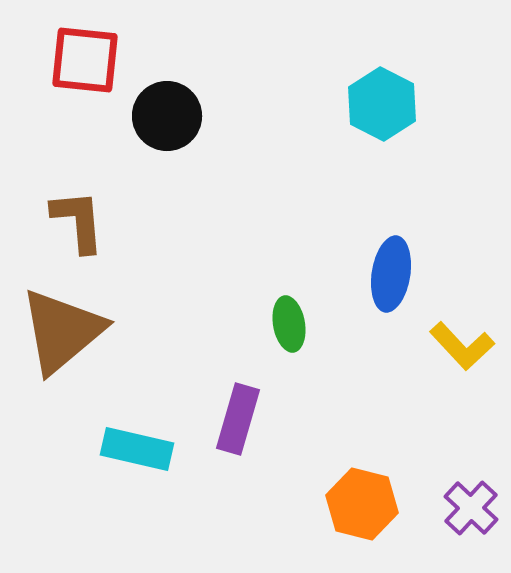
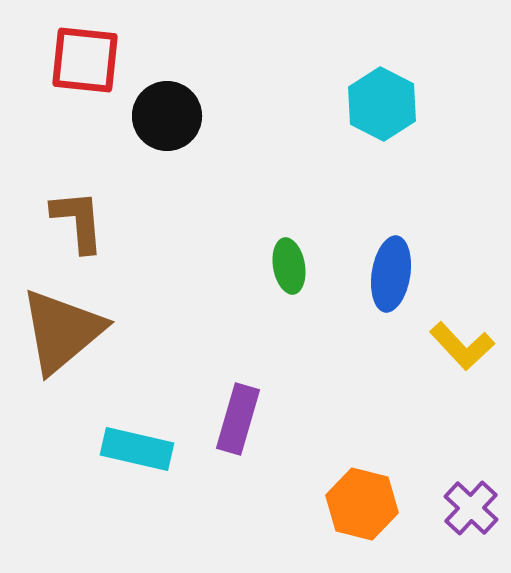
green ellipse: moved 58 px up
